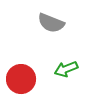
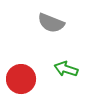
green arrow: rotated 40 degrees clockwise
